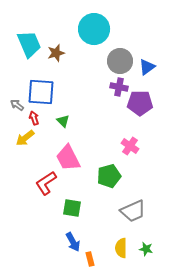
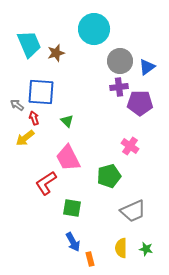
purple cross: rotated 18 degrees counterclockwise
green triangle: moved 4 px right
